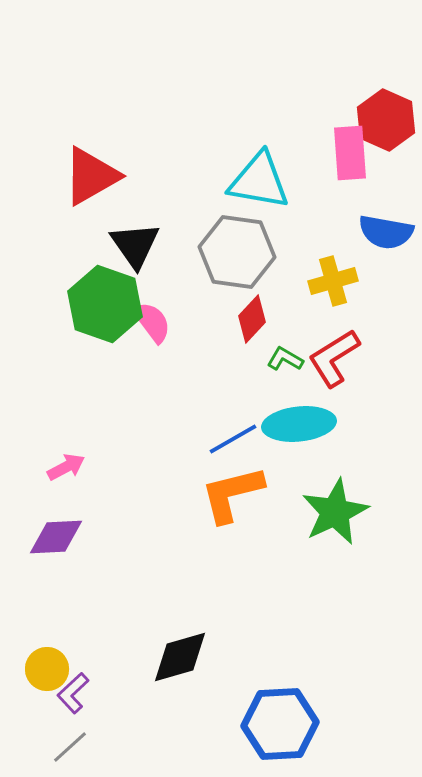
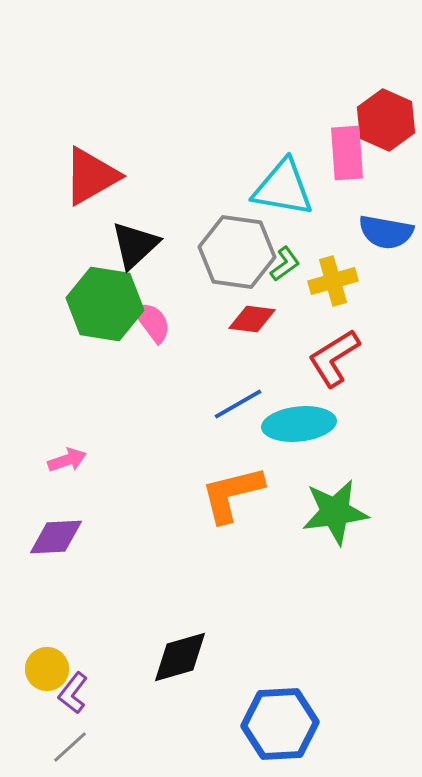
pink rectangle: moved 3 px left
cyan triangle: moved 24 px right, 7 px down
black triangle: rotated 22 degrees clockwise
green hexagon: rotated 10 degrees counterclockwise
red diamond: rotated 54 degrees clockwise
green L-shape: moved 95 px up; rotated 114 degrees clockwise
blue line: moved 5 px right, 35 px up
pink arrow: moved 1 px right, 7 px up; rotated 9 degrees clockwise
green star: rotated 18 degrees clockwise
purple L-shape: rotated 9 degrees counterclockwise
